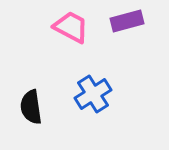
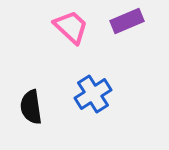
purple rectangle: rotated 8 degrees counterclockwise
pink trapezoid: rotated 15 degrees clockwise
